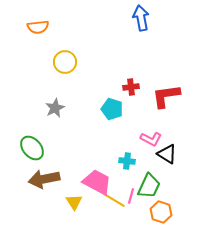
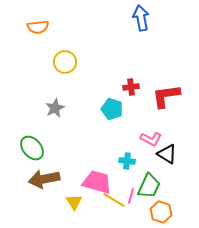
pink trapezoid: rotated 12 degrees counterclockwise
